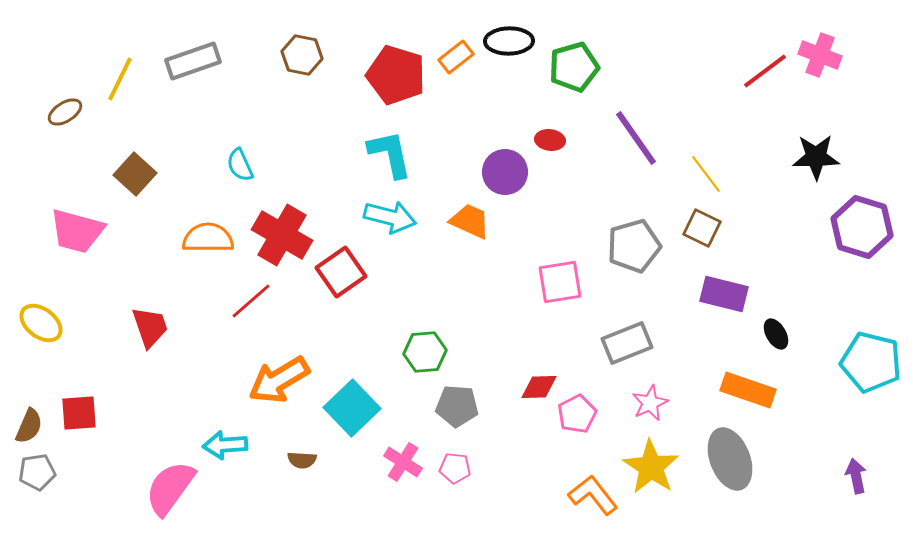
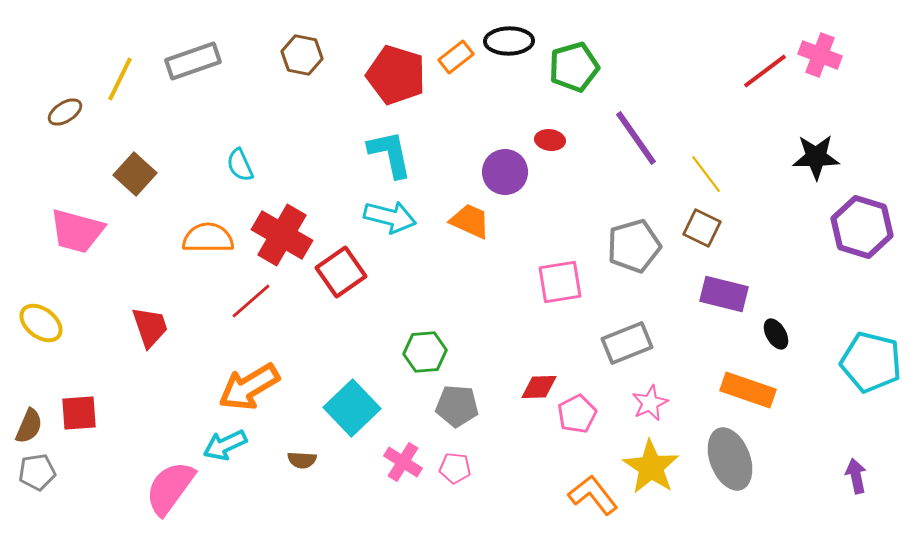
orange arrow at (279, 380): moved 30 px left, 7 px down
cyan arrow at (225, 445): rotated 21 degrees counterclockwise
